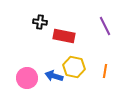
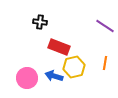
purple line: rotated 30 degrees counterclockwise
red rectangle: moved 5 px left, 11 px down; rotated 10 degrees clockwise
yellow hexagon: rotated 25 degrees counterclockwise
orange line: moved 8 px up
